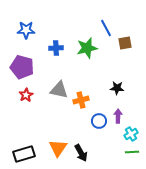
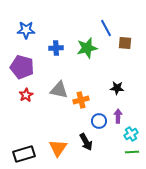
brown square: rotated 16 degrees clockwise
black arrow: moved 5 px right, 11 px up
